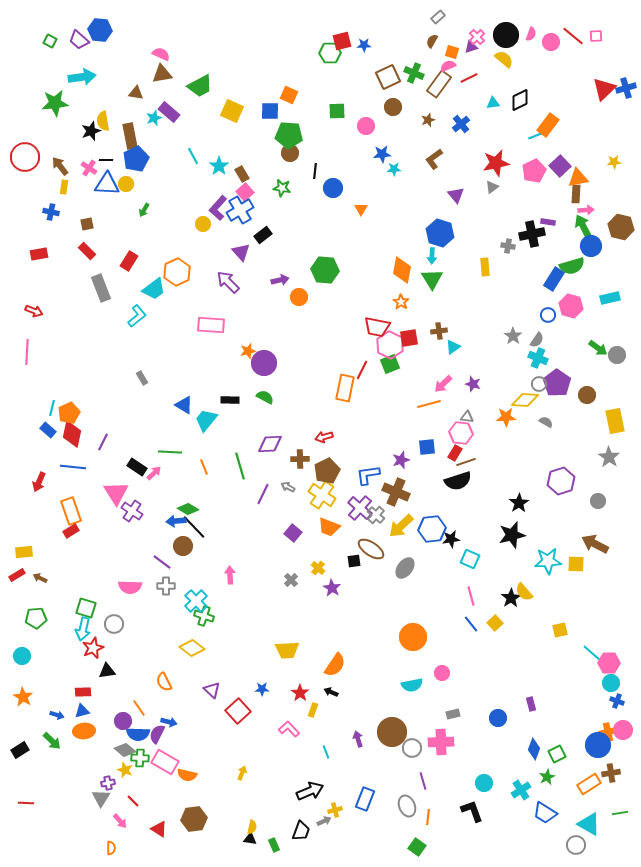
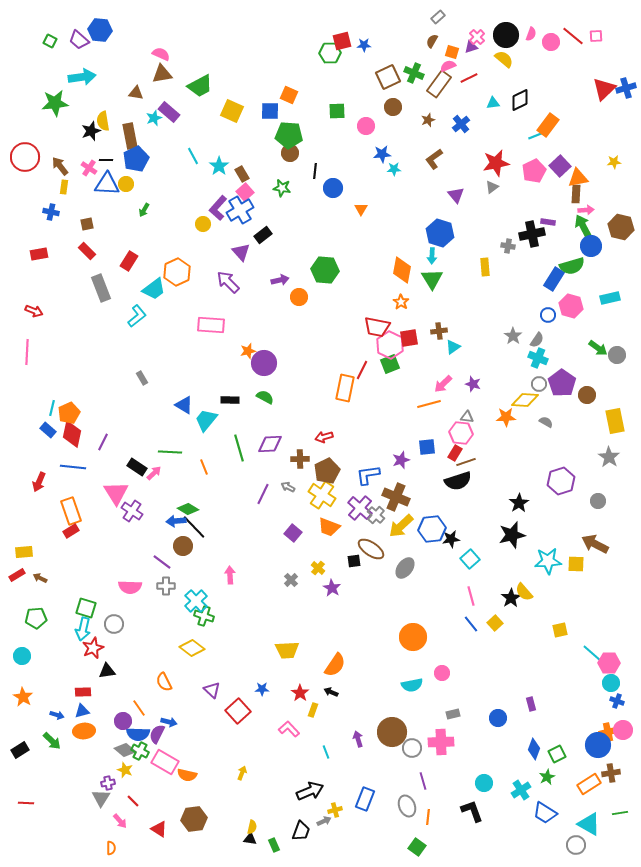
purple pentagon at (557, 383): moved 5 px right
green line at (240, 466): moved 1 px left, 18 px up
brown cross at (396, 492): moved 5 px down
cyan square at (470, 559): rotated 24 degrees clockwise
green cross at (140, 758): moved 7 px up; rotated 24 degrees clockwise
